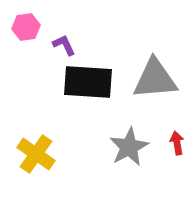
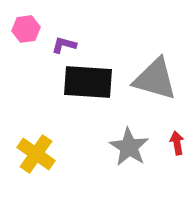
pink hexagon: moved 2 px down
purple L-shape: rotated 50 degrees counterclockwise
gray triangle: rotated 21 degrees clockwise
gray star: rotated 12 degrees counterclockwise
